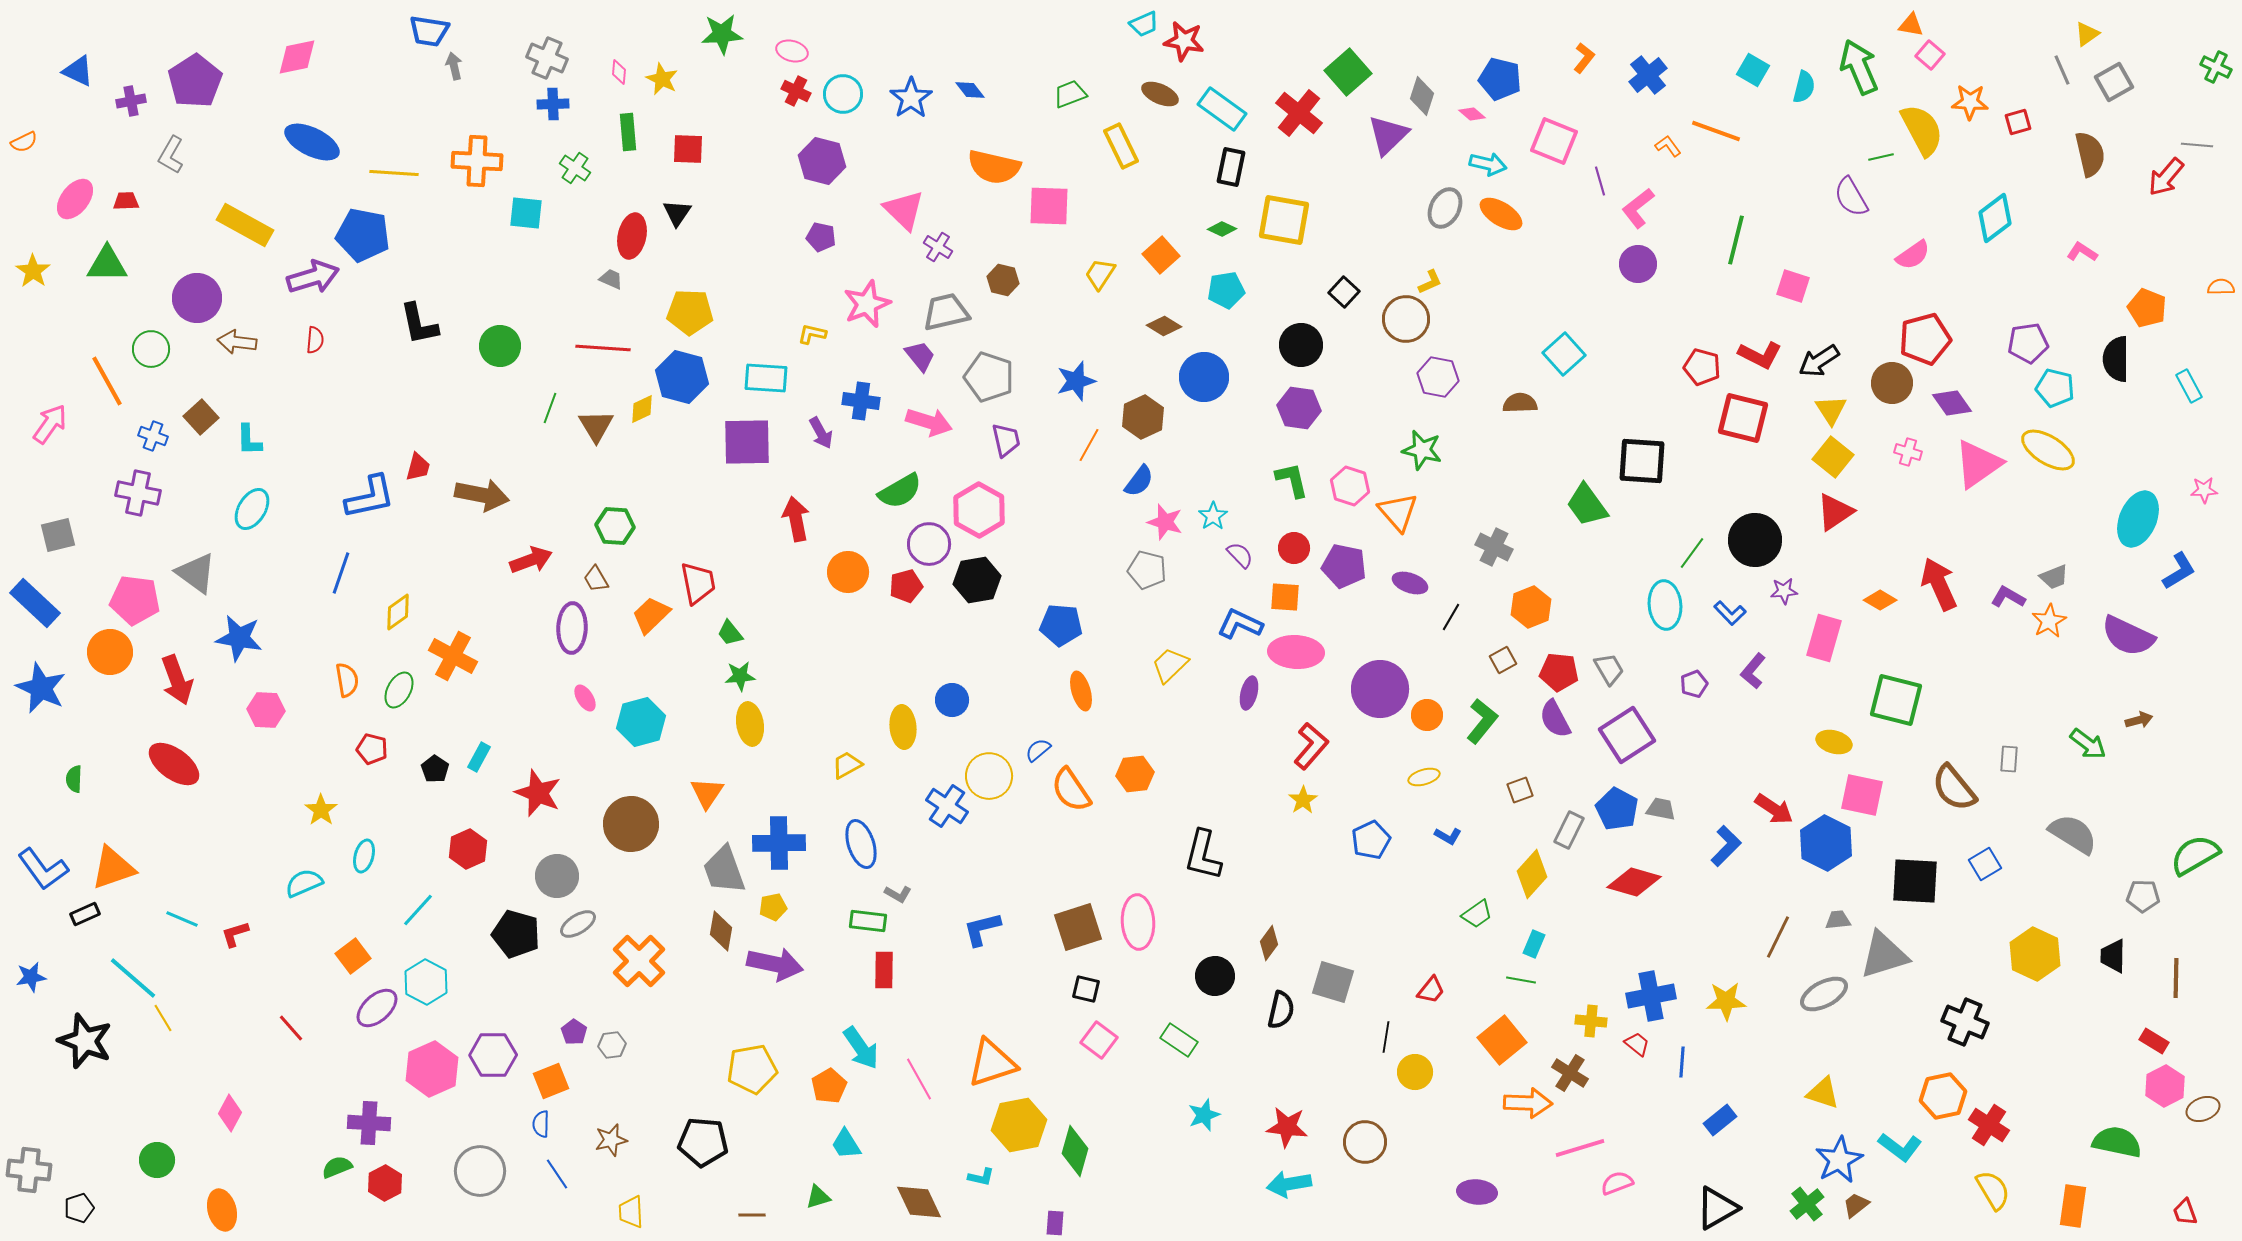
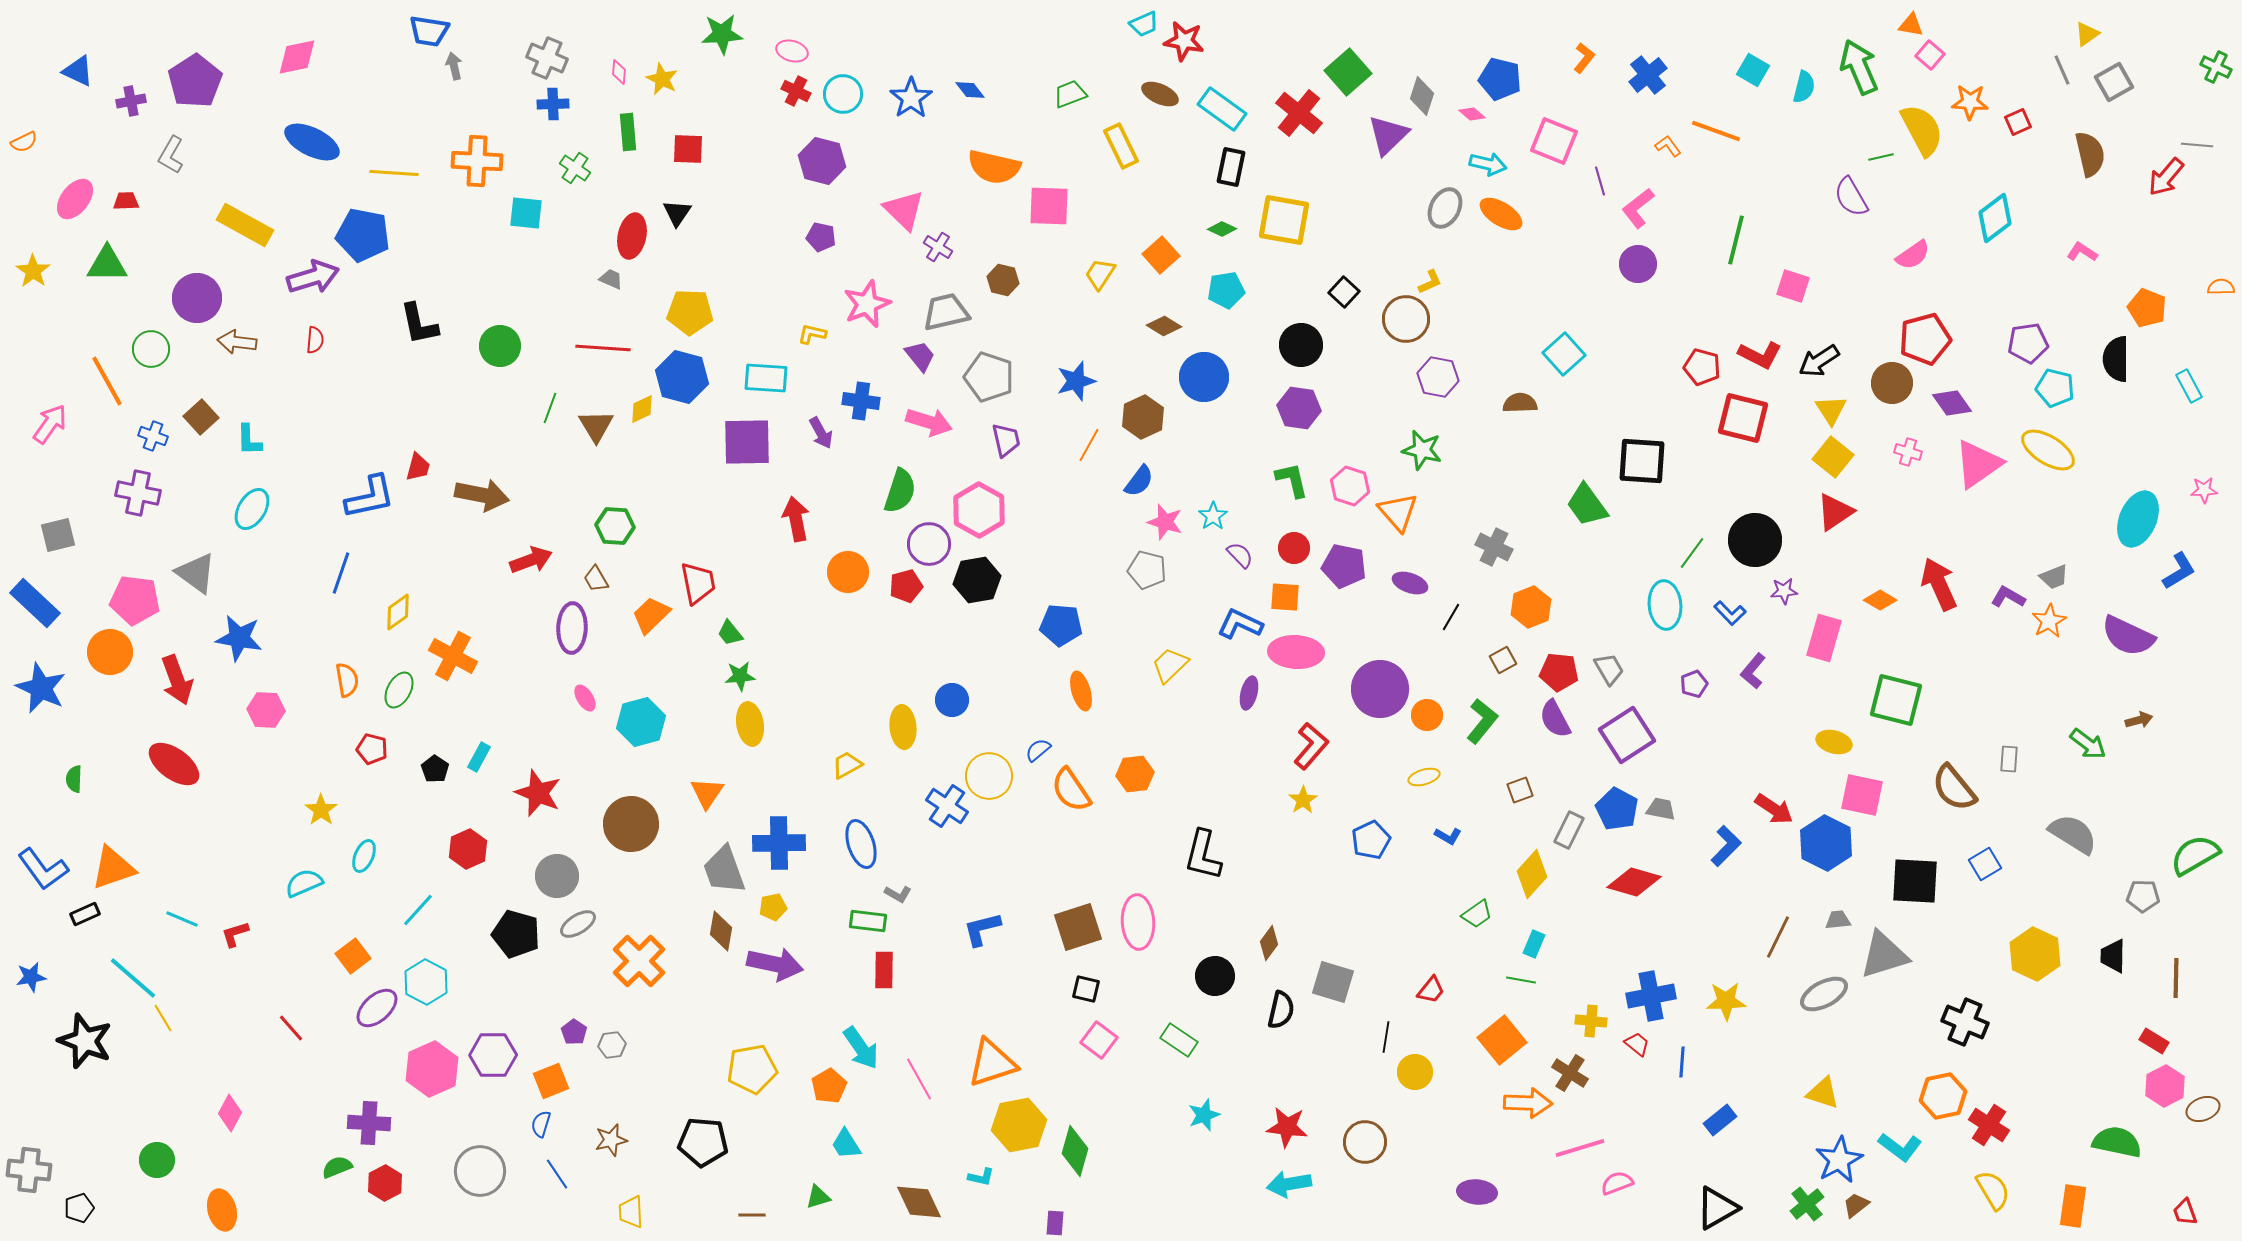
red square at (2018, 122): rotated 8 degrees counterclockwise
green semicircle at (900, 491): rotated 42 degrees counterclockwise
cyan ellipse at (364, 856): rotated 8 degrees clockwise
blue semicircle at (541, 1124): rotated 16 degrees clockwise
